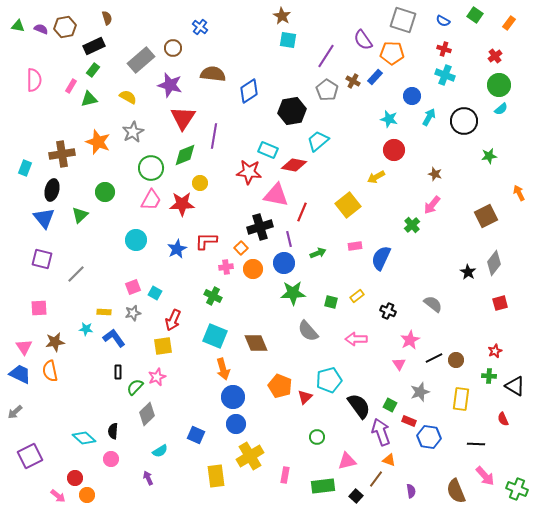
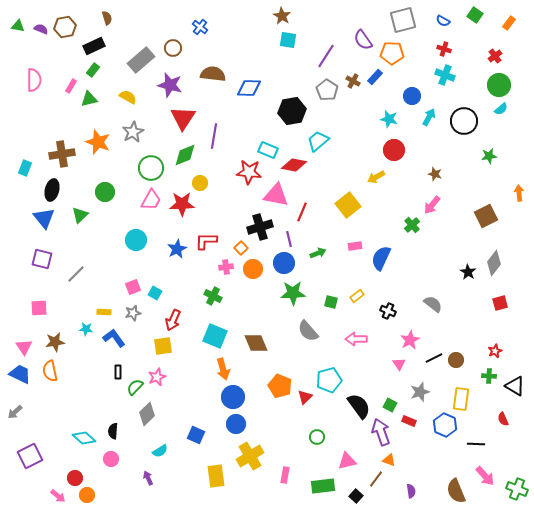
gray square at (403, 20): rotated 32 degrees counterclockwise
blue diamond at (249, 91): moved 3 px up; rotated 35 degrees clockwise
orange arrow at (519, 193): rotated 21 degrees clockwise
blue hexagon at (429, 437): moved 16 px right, 12 px up; rotated 15 degrees clockwise
